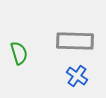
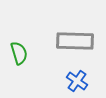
blue cross: moved 5 px down
